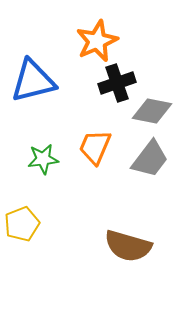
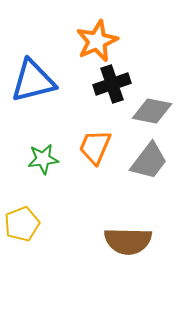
black cross: moved 5 px left, 1 px down
gray trapezoid: moved 1 px left, 2 px down
brown semicircle: moved 5 px up; rotated 15 degrees counterclockwise
